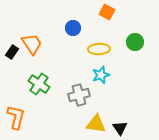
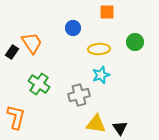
orange square: rotated 28 degrees counterclockwise
orange trapezoid: moved 1 px up
